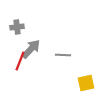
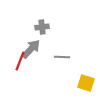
gray cross: moved 25 px right
gray line: moved 1 px left, 2 px down
yellow square: rotated 30 degrees clockwise
